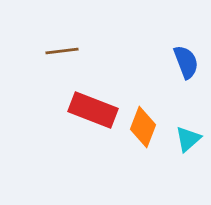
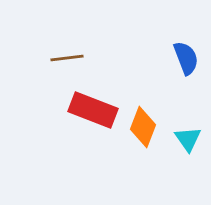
brown line: moved 5 px right, 7 px down
blue semicircle: moved 4 px up
cyan triangle: rotated 24 degrees counterclockwise
